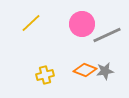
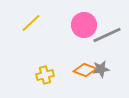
pink circle: moved 2 px right, 1 px down
gray star: moved 4 px left, 2 px up
